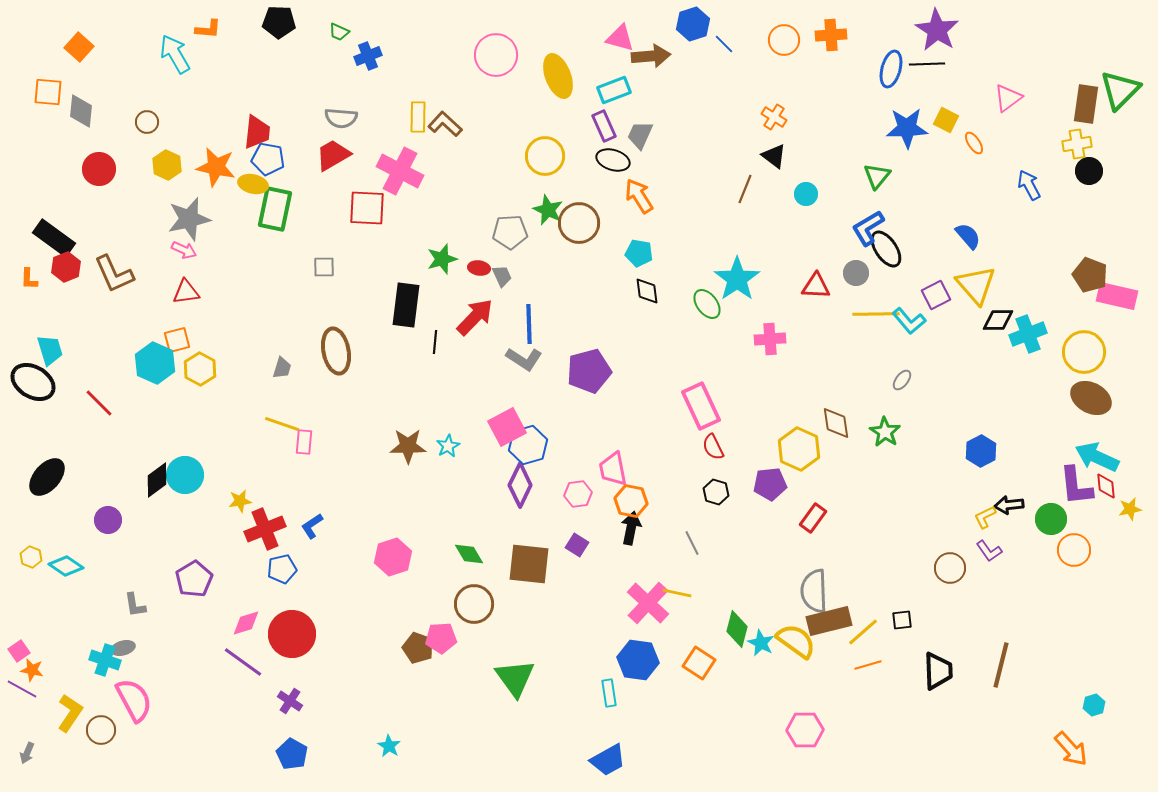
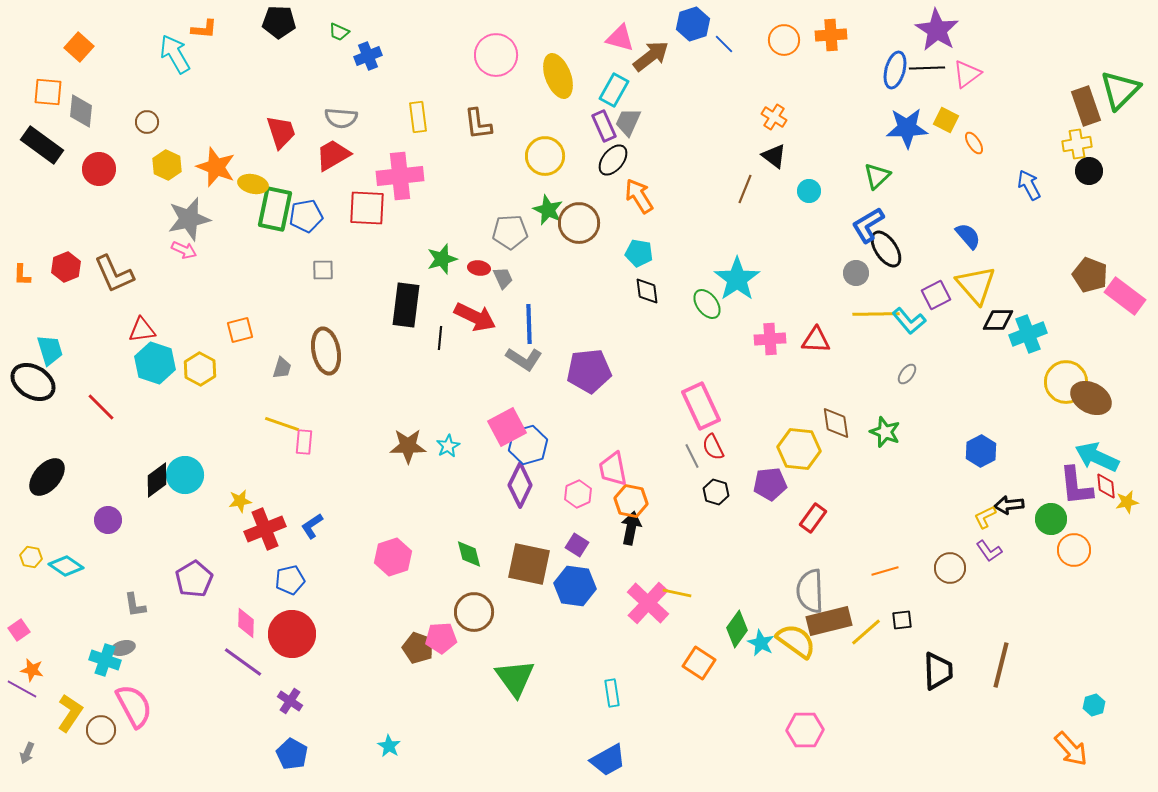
orange L-shape at (208, 29): moved 4 px left
brown arrow at (651, 56): rotated 33 degrees counterclockwise
black line at (927, 64): moved 4 px down
blue ellipse at (891, 69): moved 4 px right, 1 px down
cyan rectangle at (614, 90): rotated 40 degrees counterclockwise
pink triangle at (1008, 98): moved 41 px left, 24 px up
brown rectangle at (1086, 104): moved 2 px down; rotated 27 degrees counterclockwise
yellow rectangle at (418, 117): rotated 8 degrees counterclockwise
brown L-shape at (445, 124): moved 33 px right; rotated 140 degrees counterclockwise
red trapezoid at (257, 132): moved 24 px right; rotated 24 degrees counterclockwise
gray trapezoid at (640, 135): moved 12 px left, 13 px up
blue pentagon at (268, 159): moved 38 px right, 57 px down; rotated 20 degrees counterclockwise
black ellipse at (613, 160): rotated 68 degrees counterclockwise
orange star at (216, 167): rotated 9 degrees clockwise
pink cross at (400, 171): moved 5 px down; rotated 33 degrees counterclockwise
green triangle at (877, 176): rotated 8 degrees clockwise
cyan circle at (806, 194): moved 3 px right, 3 px up
blue L-shape at (868, 228): moved 3 px up
black rectangle at (54, 238): moved 12 px left, 93 px up
gray square at (324, 267): moved 1 px left, 3 px down
gray trapezoid at (502, 276): moved 1 px right, 2 px down
orange L-shape at (29, 279): moved 7 px left, 4 px up
red triangle at (816, 286): moved 54 px down
red triangle at (186, 292): moved 44 px left, 38 px down
pink rectangle at (1117, 296): moved 8 px right; rotated 24 degrees clockwise
red arrow at (475, 317): rotated 72 degrees clockwise
orange square at (177, 340): moved 63 px right, 10 px up
black line at (435, 342): moved 5 px right, 4 px up
brown ellipse at (336, 351): moved 10 px left
yellow circle at (1084, 352): moved 18 px left, 30 px down
cyan hexagon at (155, 363): rotated 6 degrees counterclockwise
purple pentagon at (589, 371): rotated 9 degrees clockwise
gray ellipse at (902, 380): moved 5 px right, 6 px up
red line at (99, 403): moved 2 px right, 4 px down
green star at (885, 432): rotated 12 degrees counterclockwise
yellow hexagon at (799, 449): rotated 18 degrees counterclockwise
pink hexagon at (578, 494): rotated 16 degrees counterclockwise
yellow star at (1130, 509): moved 3 px left, 7 px up
gray line at (692, 543): moved 87 px up
green diamond at (469, 554): rotated 16 degrees clockwise
yellow hexagon at (31, 557): rotated 10 degrees counterclockwise
brown square at (529, 564): rotated 6 degrees clockwise
blue pentagon at (282, 569): moved 8 px right, 11 px down
gray semicircle at (814, 591): moved 4 px left
brown circle at (474, 604): moved 8 px down
pink diamond at (246, 623): rotated 72 degrees counterclockwise
green diamond at (737, 629): rotated 21 degrees clockwise
yellow line at (863, 632): moved 3 px right
pink square at (19, 651): moved 21 px up
blue hexagon at (638, 660): moved 63 px left, 74 px up
orange line at (868, 665): moved 17 px right, 94 px up
cyan rectangle at (609, 693): moved 3 px right
pink semicircle at (134, 700): moved 6 px down
